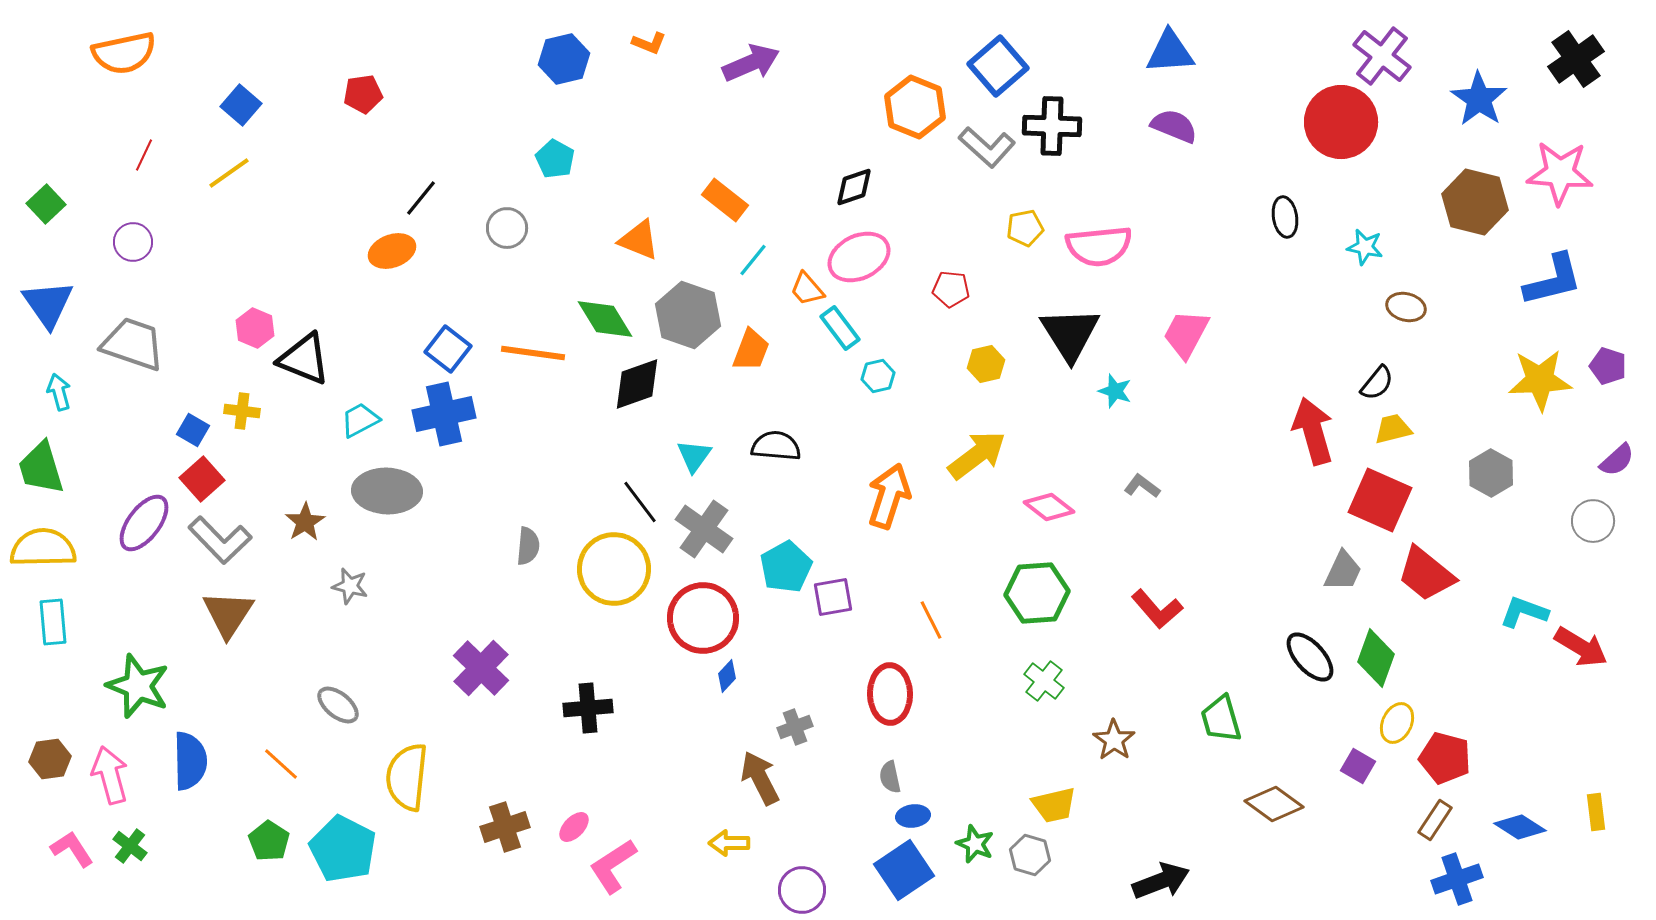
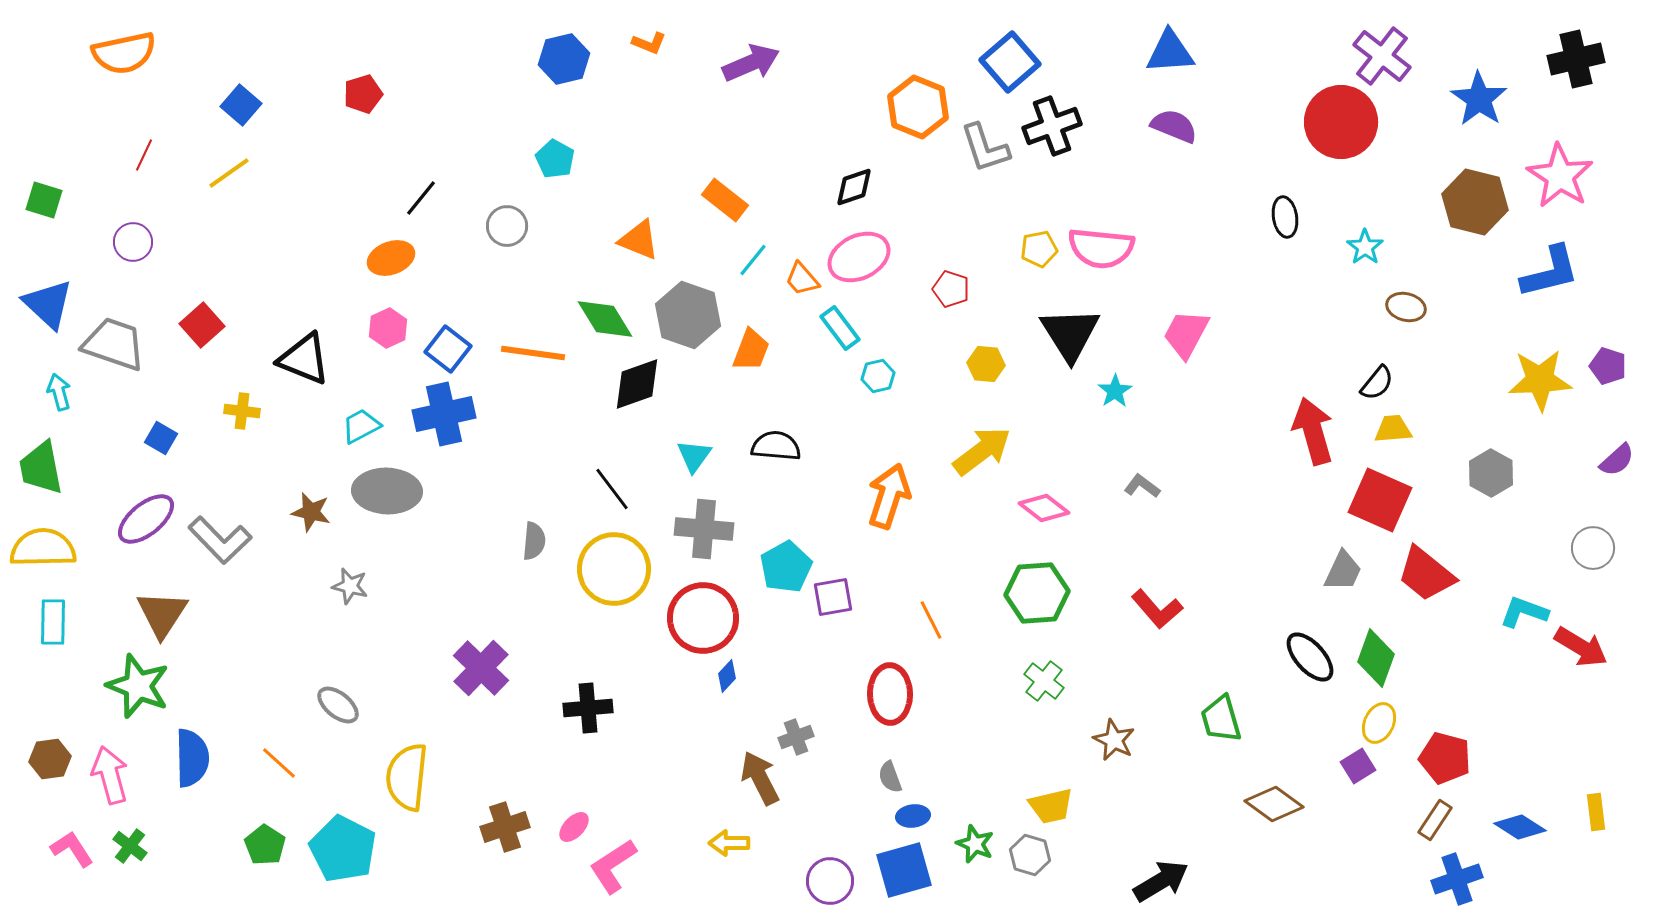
black cross at (1576, 59): rotated 22 degrees clockwise
blue square at (998, 66): moved 12 px right, 4 px up
red pentagon at (363, 94): rotated 9 degrees counterclockwise
orange hexagon at (915, 107): moved 3 px right
black cross at (1052, 126): rotated 22 degrees counterclockwise
gray L-shape at (987, 147): moved 2 px left, 1 px down; rotated 30 degrees clockwise
pink star at (1560, 173): moved 3 px down; rotated 28 degrees clockwise
green square at (46, 204): moved 2 px left, 4 px up; rotated 30 degrees counterclockwise
gray circle at (507, 228): moved 2 px up
yellow pentagon at (1025, 228): moved 14 px right, 21 px down
pink semicircle at (1099, 246): moved 2 px right, 2 px down; rotated 12 degrees clockwise
cyan star at (1365, 247): rotated 24 degrees clockwise
orange ellipse at (392, 251): moved 1 px left, 7 px down
blue L-shape at (1553, 280): moved 3 px left, 8 px up
orange trapezoid at (807, 289): moved 5 px left, 10 px up
red pentagon at (951, 289): rotated 12 degrees clockwise
blue triangle at (48, 304): rotated 12 degrees counterclockwise
pink hexagon at (255, 328): moved 133 px right; rotated 12 degrees clockwise
gray trapezoid at (133, 344): moved 19 px left
yellow hexagon at (986, 364): rotated 18 degrees clockwise
cyan star at (1115, 391): rotated 20 degrees clockwise
cyan trapezoid at (360, 420): moved 1 px right, 6 px down
yellow trapezoid at (1393, 429): rotated 9 degrees clockwise
blue square at (193, 430): moved 32 px left, 8 px down
yellow arrow at (977, 455): moved 5 px right, 4 px up
green trapezoid at (41, 468): rotated 6 degrees clockwise
red square at (202, 479): moved 154 px up
black line at (640, 502): moved 28 px left, 13 px up
pink diamond at (1049, 507): moved 5 px left, 1 px down
gray circle at (1593, 521): moved 27 px down
brown star at (305, 522): moved 6 px right, 10 px up; rotated 27 degrees counterclockwise
purple ellipse at (144, 523): moved 2 px right, 4 px up; rotated 14 degrees clockwise
gray cross at (704, 529): rotated 30 degrees counterclockwise
gray semicircle at (528, 546): moved 6 px right, 5 px up
brown triangle at (228, 614): moved 66 px left
cyan rectangle at (53, 622): rotated 6 degrees clockwise
yellow ellipse at (1397, 723): moved 18 px left
gray cross at (795, 727): moved 1 px right, 10 px down
brown star at (1114, 740): rotated 9 degrees counterclockwise
blue semicircle at (190, 761): moved 2 px right, 3 px up
orange line at (281, 764): moved 2 px left, 1 px up
purple square at (1358, 766): rotated 28 degrees clockwise
gray semicircle at (890, 777): rotated 8 degrees counterclockwise
yellow trapezoid at (1054, 805): moved 3 px left, 1 px down
green pentagon at (269, 841): moved 4 px left, 4 px down
blue square at (904, 870): rotated 18 degrees clockwise
black arrow at (1161, 881): rotated 10 degrees counterclockwise
purple circle at (802, 890): moved 28 px right, 9 px up
